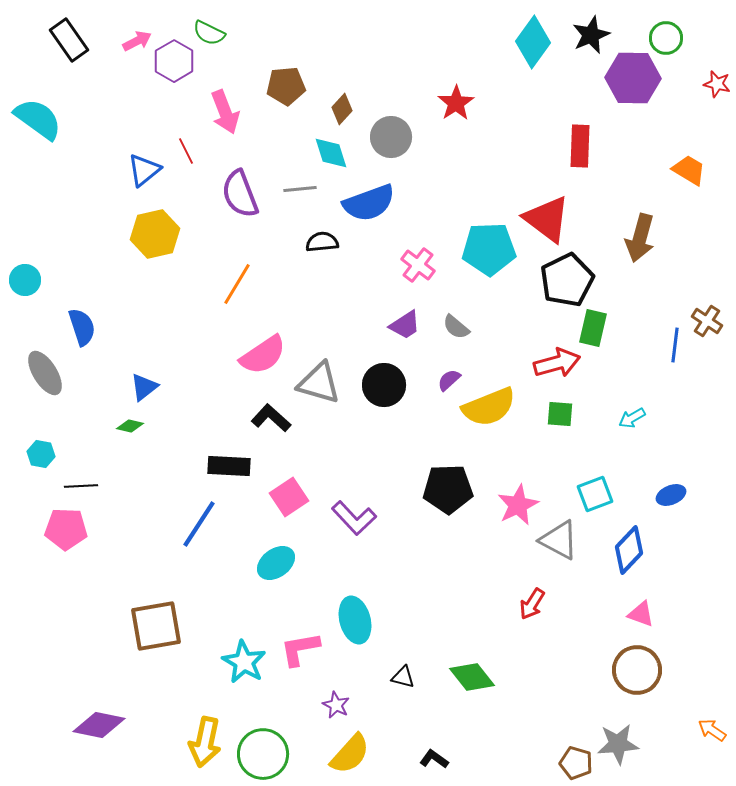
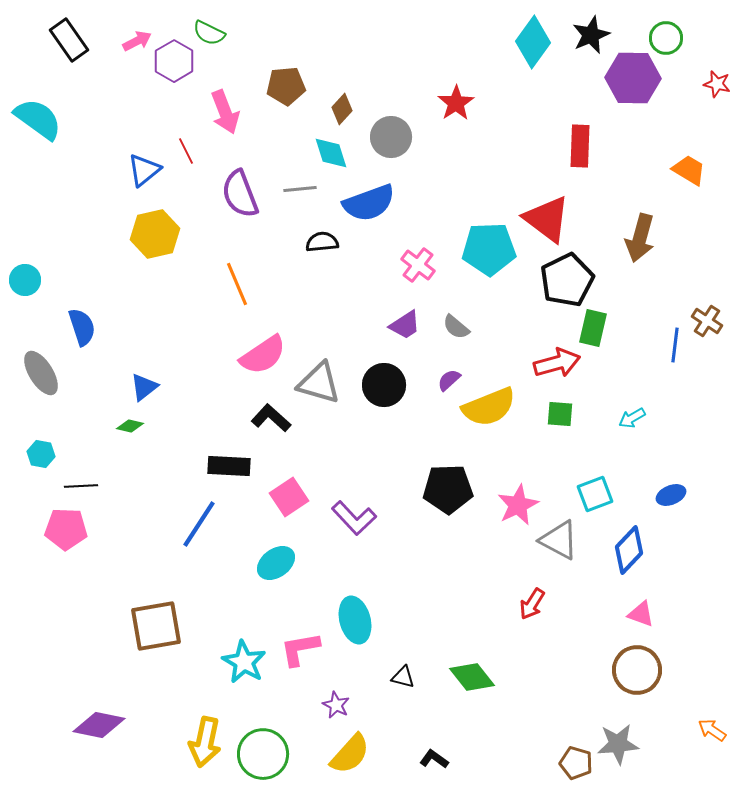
orange line at (237, 284): rotated 54 degrees counterclockwise
gray ellipse at (45, 373): moved 4 px left
